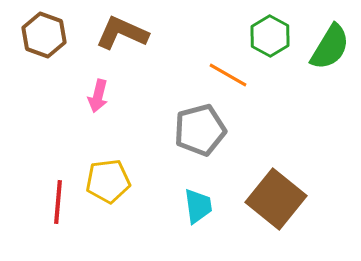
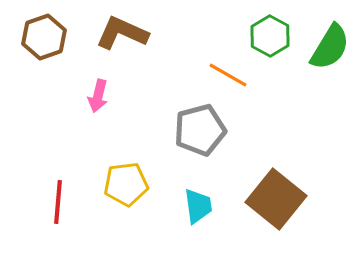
brown hexagon: moved 2 px down; rotated 21 degrees clockwise
yellow pentagon: moved 18 px right, 3 px down
